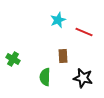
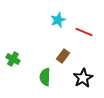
brown rectangle: rotated 40 degrees clockwise
black star: rotated 30 degrees clockwise
